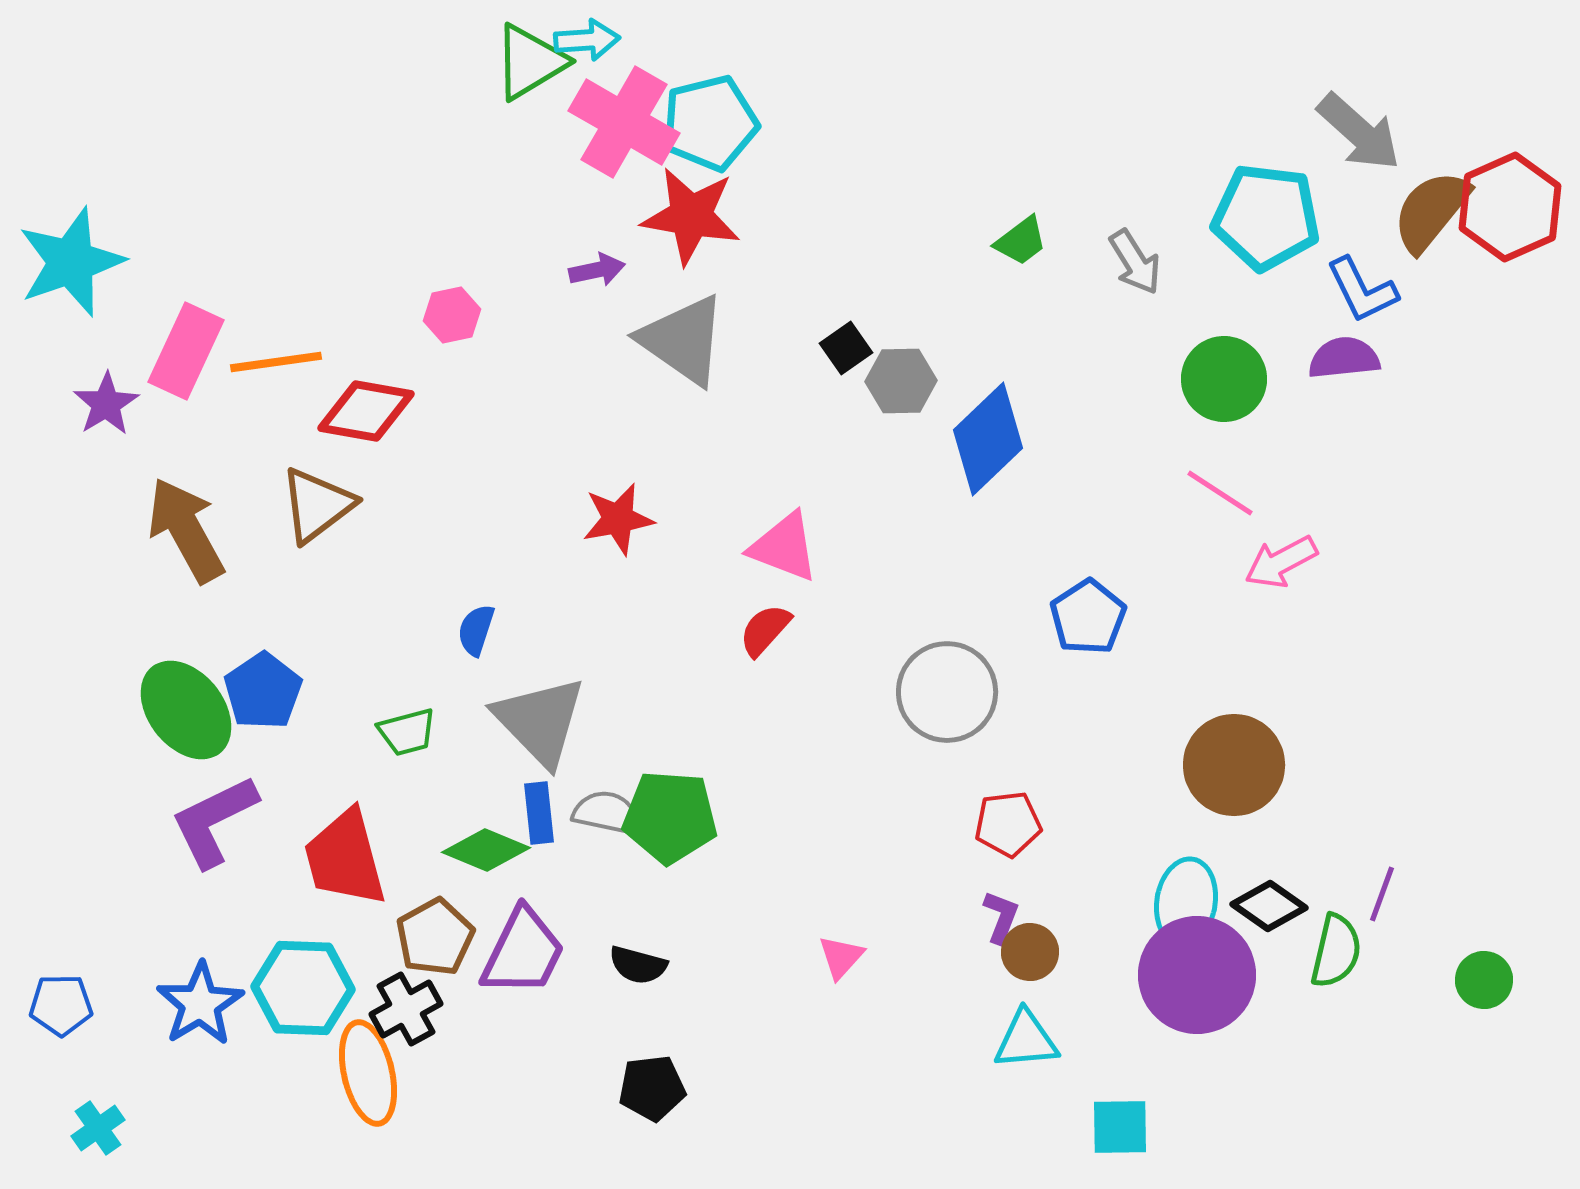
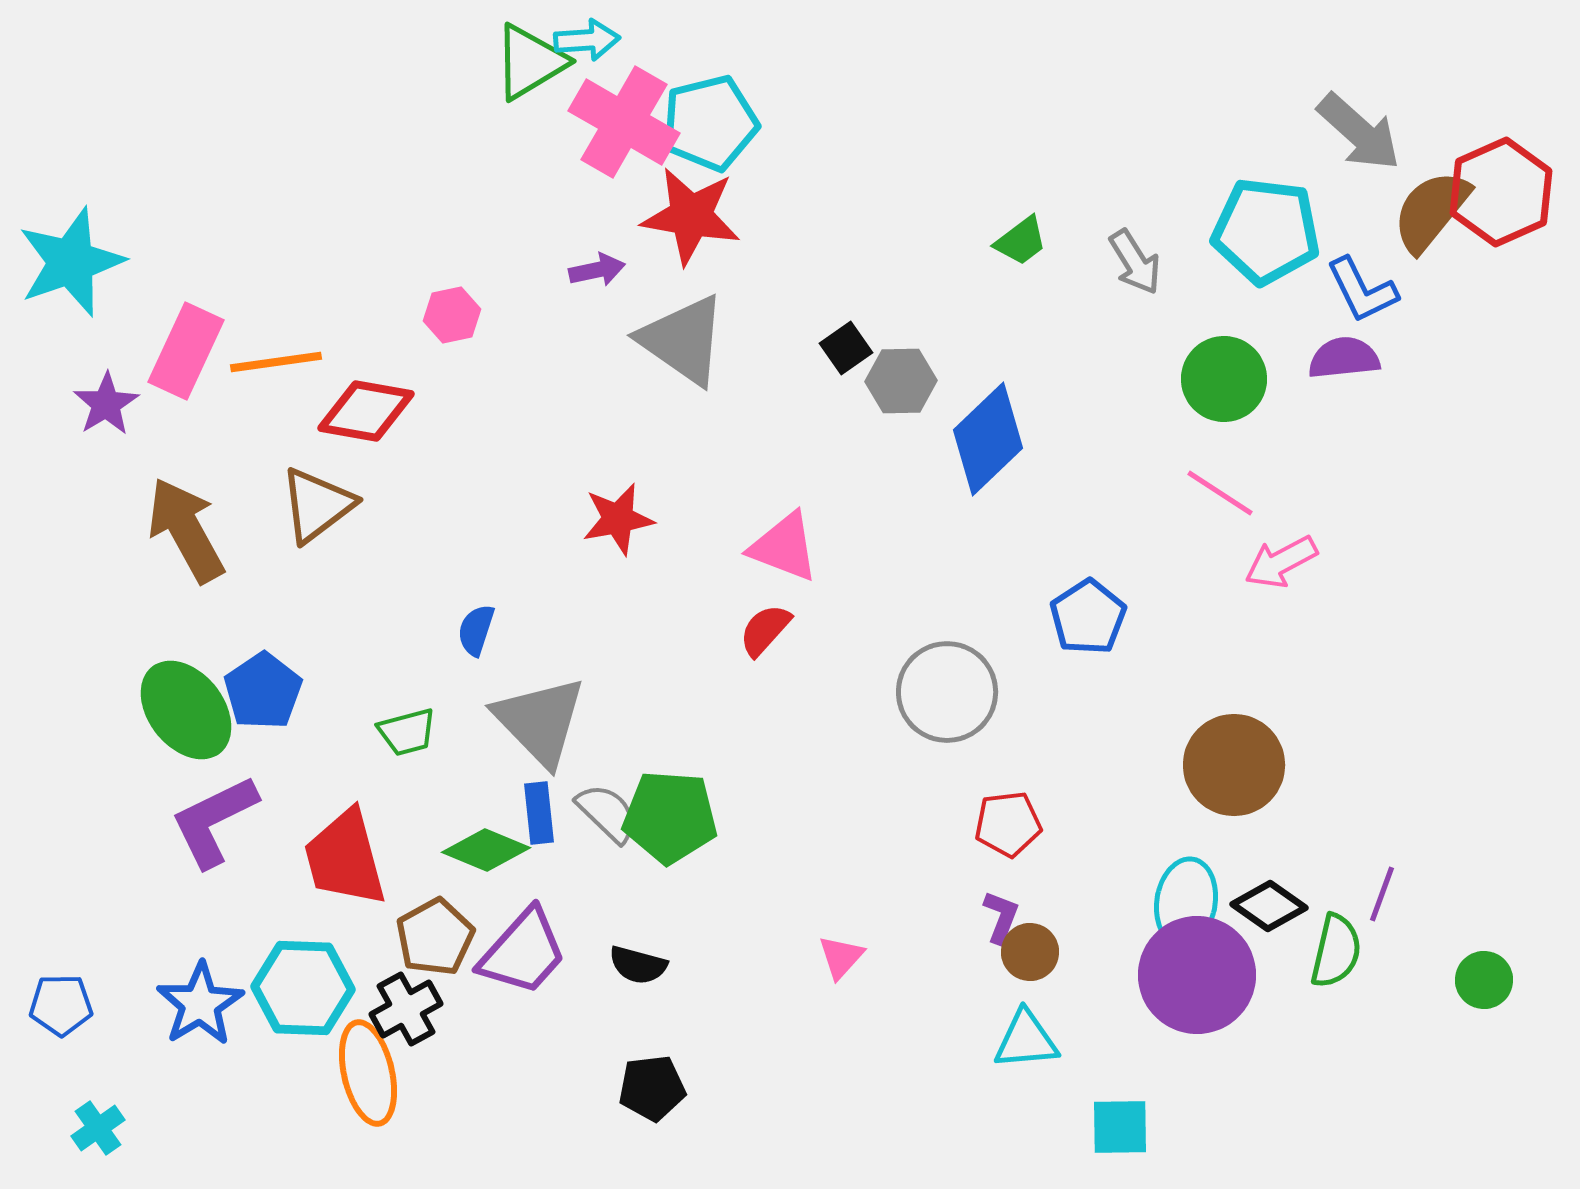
red hexagon at (1510, 207): moved 9 px left, 15 px up
cyan pentagon at (1266, 217): moved 14 px down
gray semicircle at (607, 813): rotated 32 degrees clockwise
purple trapezoid at (523, 952): rotated 16 degrees clockwise
